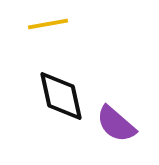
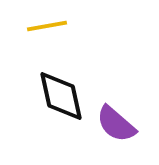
yellow line: moved 1 px left, 2 px down
